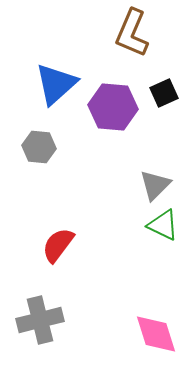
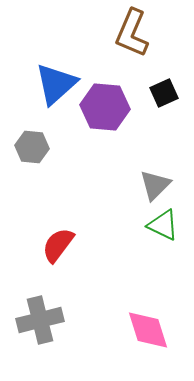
purple hexagon: moved 8 px left
gray hexagon: moved 7 px left
pink diamond: moved 8 px left, 4 px up
